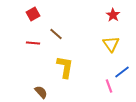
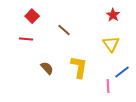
red square: moved 1 px left, 2 px down; rotated 16 degrees counterclockwise
brown line: moved 8 px right, 4 px up
red line: moved 7 px left, 4 px up
yellow L-shape: moved 14 px right
pink line: moved 1 px left; rotated 16 degrees clockwise
brown semicircle: moved 6 px right, 24 px up
